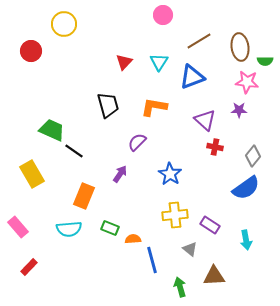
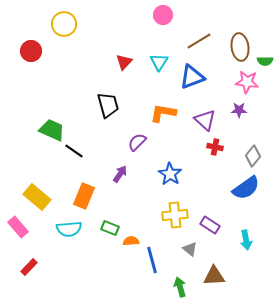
orange L-shape: moved 9 px right, 6 px down
yellow rectangle: moved 5 px right, 23 px down; rotated 20 degrees counterclockwise
orange semicircle: moved 2 px left, 2 px down
